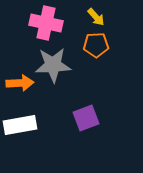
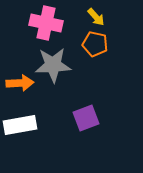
orange pentagon: moved 1 px left, 1 px up; rotated 15 degrees clockwise
